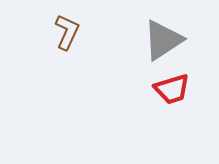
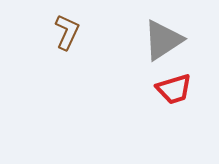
red trapezoid: moved 2 px right
